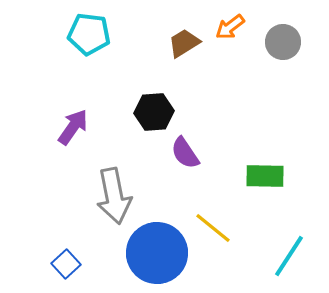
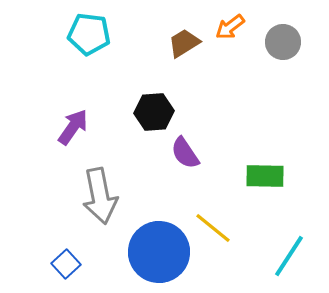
gray arrow: moved 14 px left
blue circle: moved 2 px right, 1 px up
